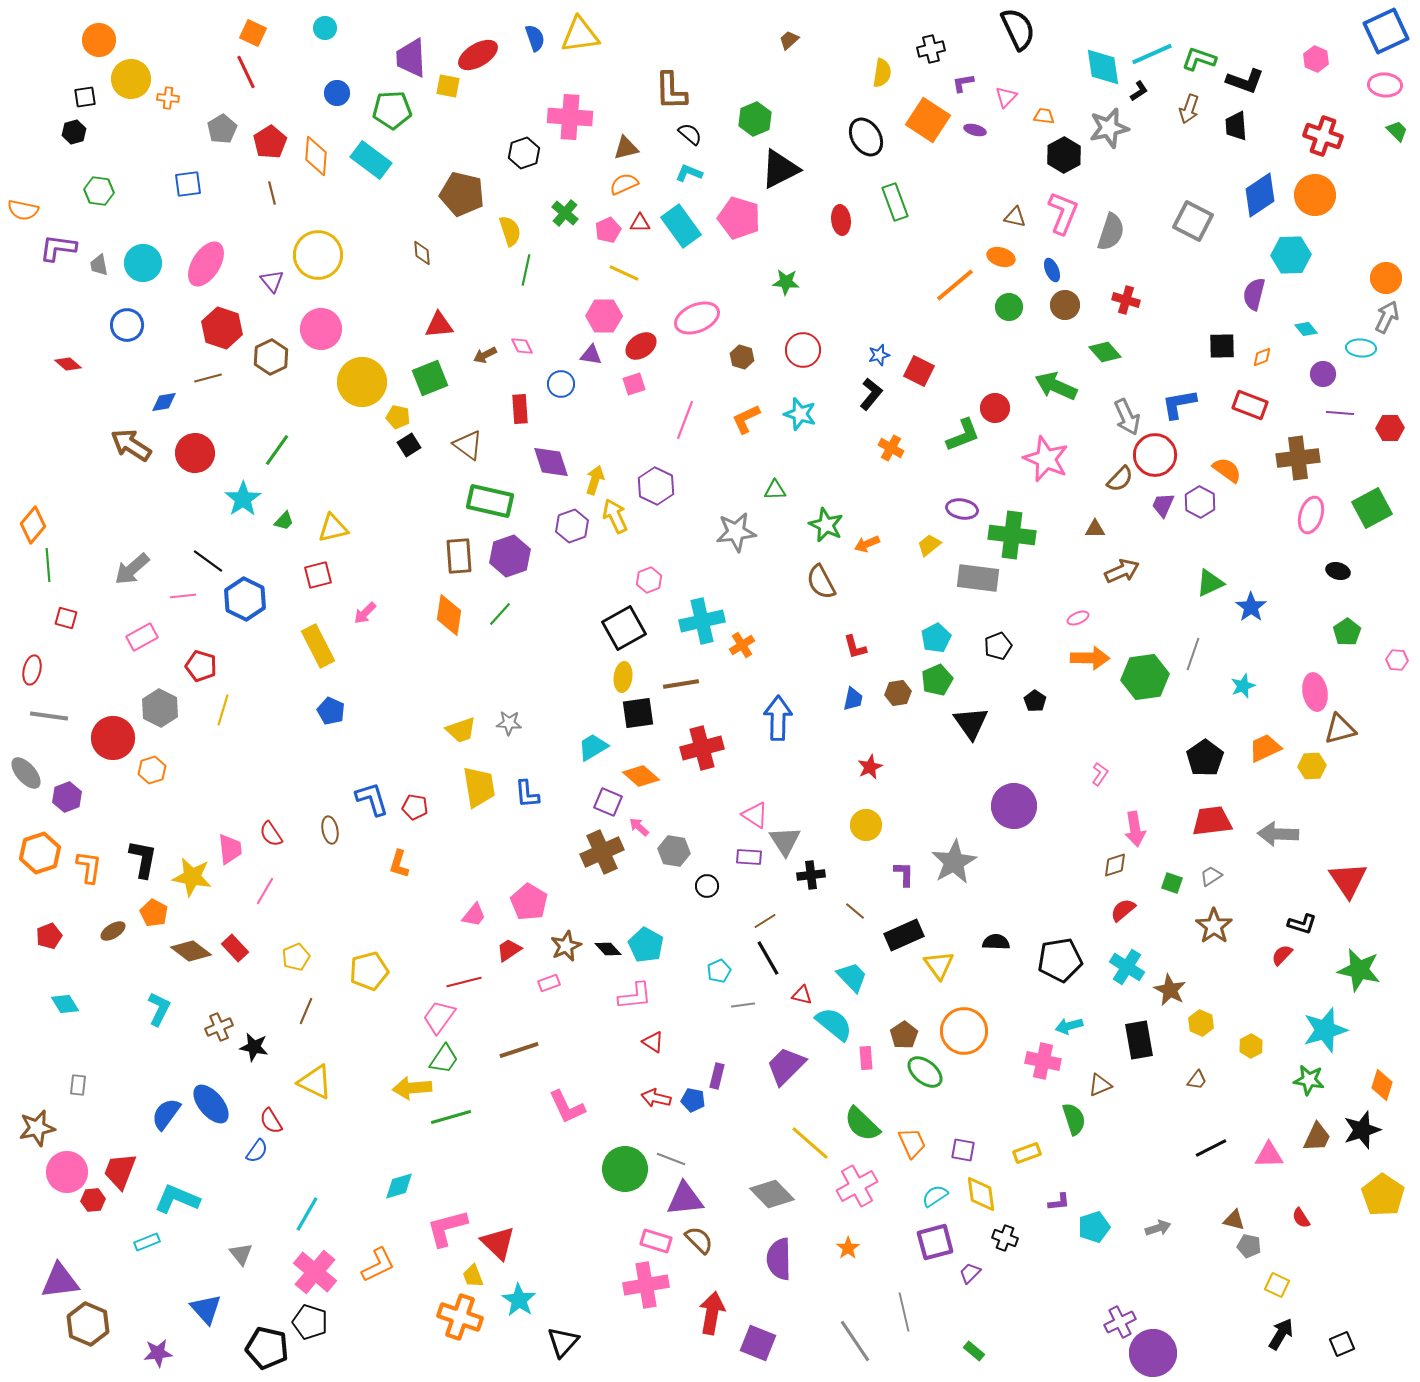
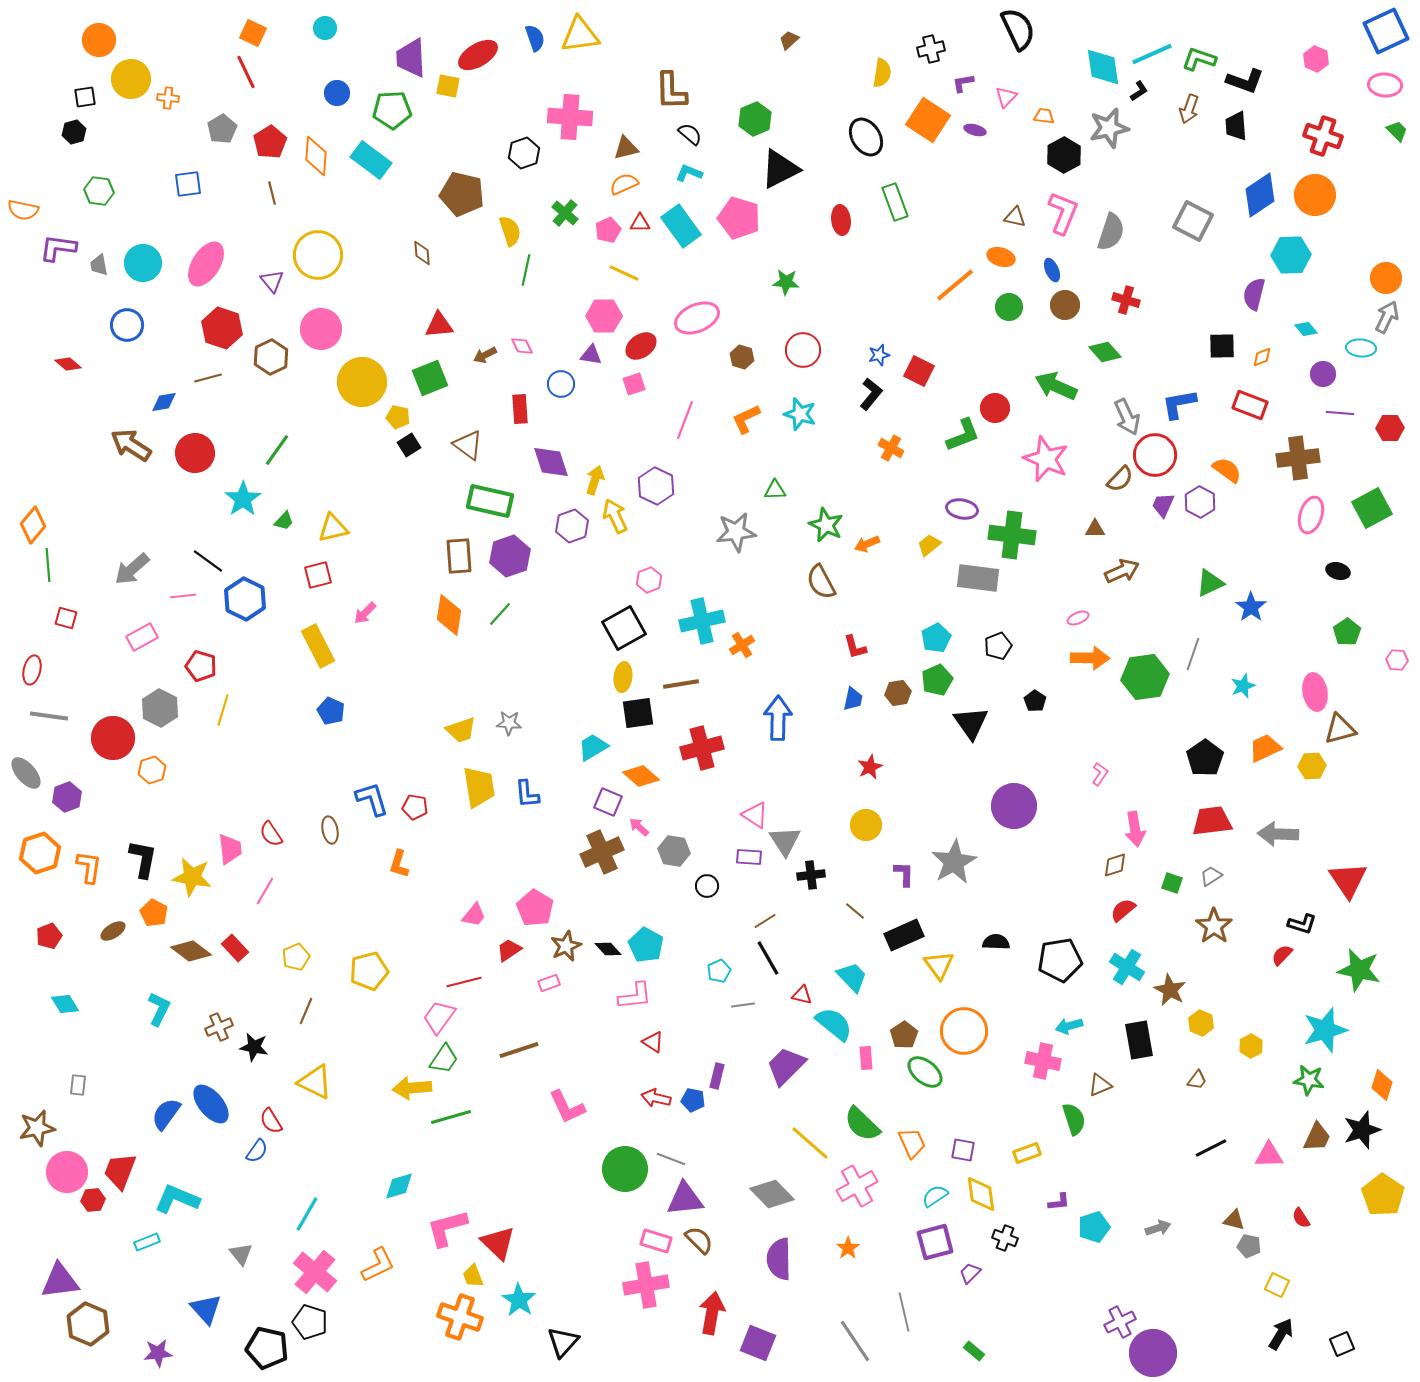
pink pentagon at (529, 902): moved 6 px right, 6 px down
